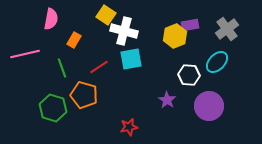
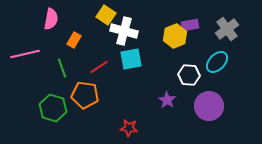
orange pentagon: moved 1 px right; rotated 8 degrees counterclockwise
red star: moved 1 px down; rotated 18 degrees clockwise
